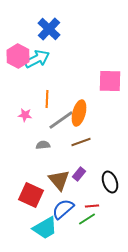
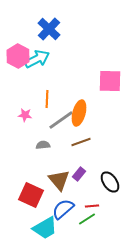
black ellipse: rotated 15 degrees counterclockwise
